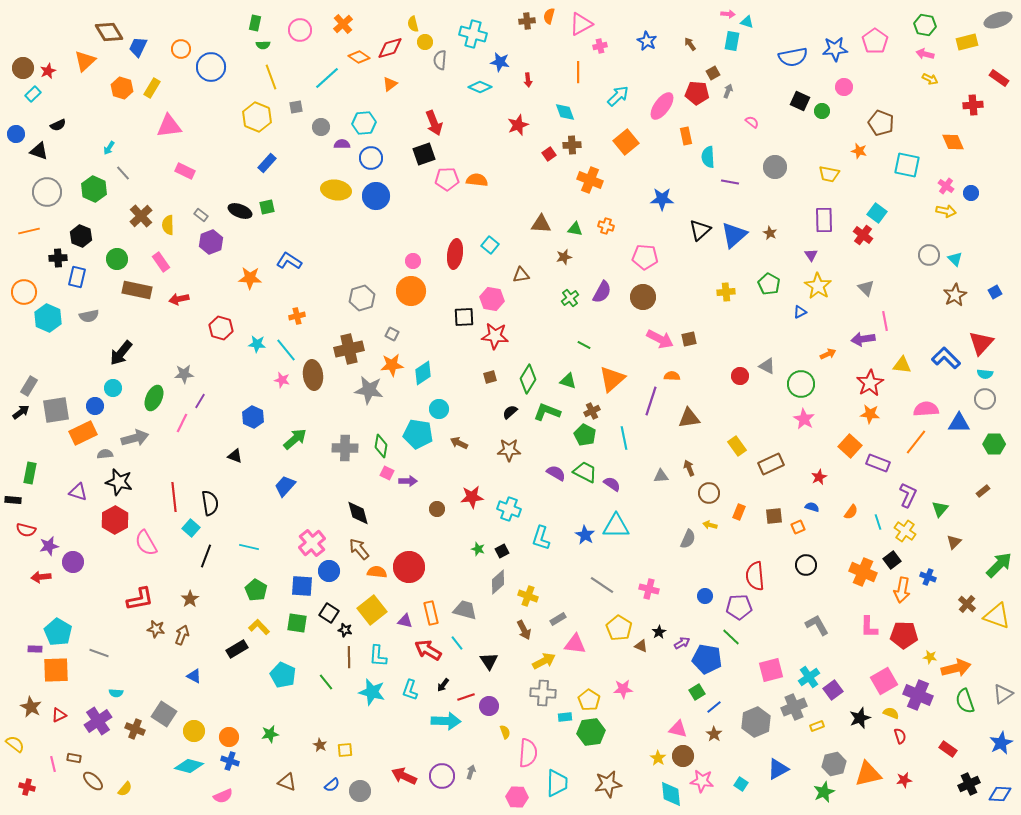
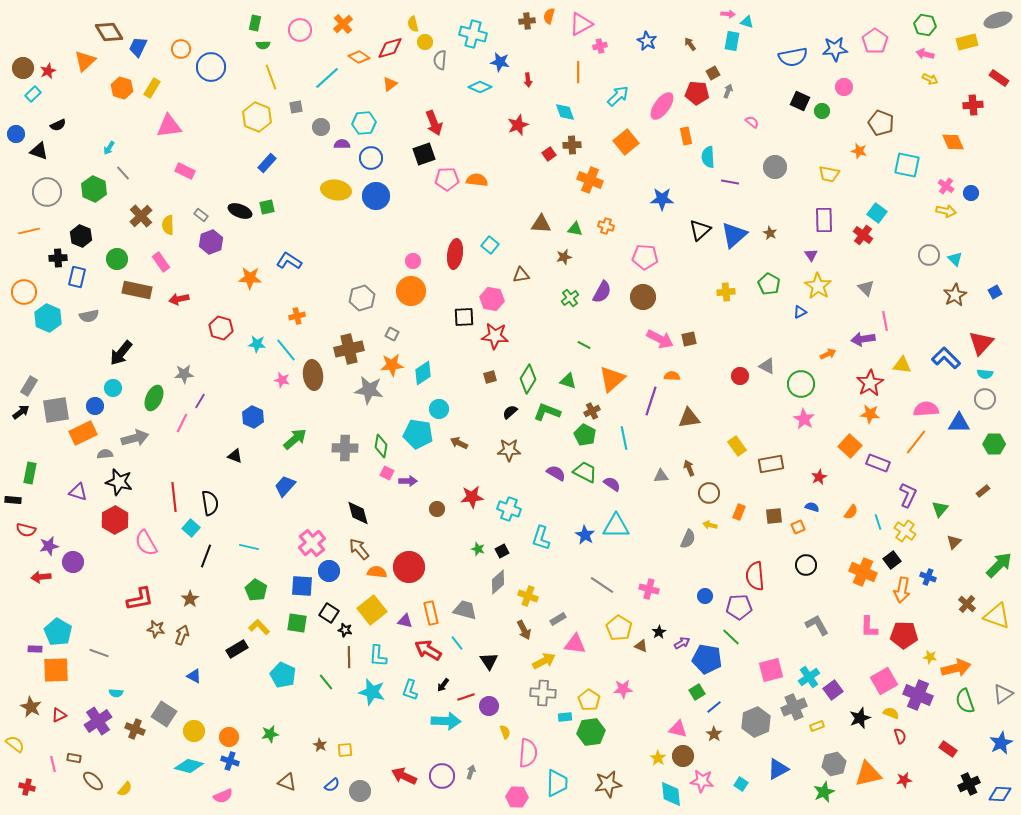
brown rectangle at (771, 464): rotated 15 degrees clockwise
